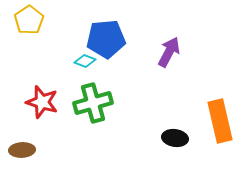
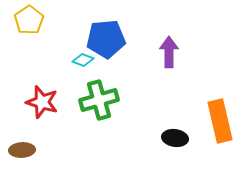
purple arrow: rotated 28 degrees counterclockwise
cyan diamond: moved 2 px left, 1 px up
green cross: moved 6 px right, 3 px up
